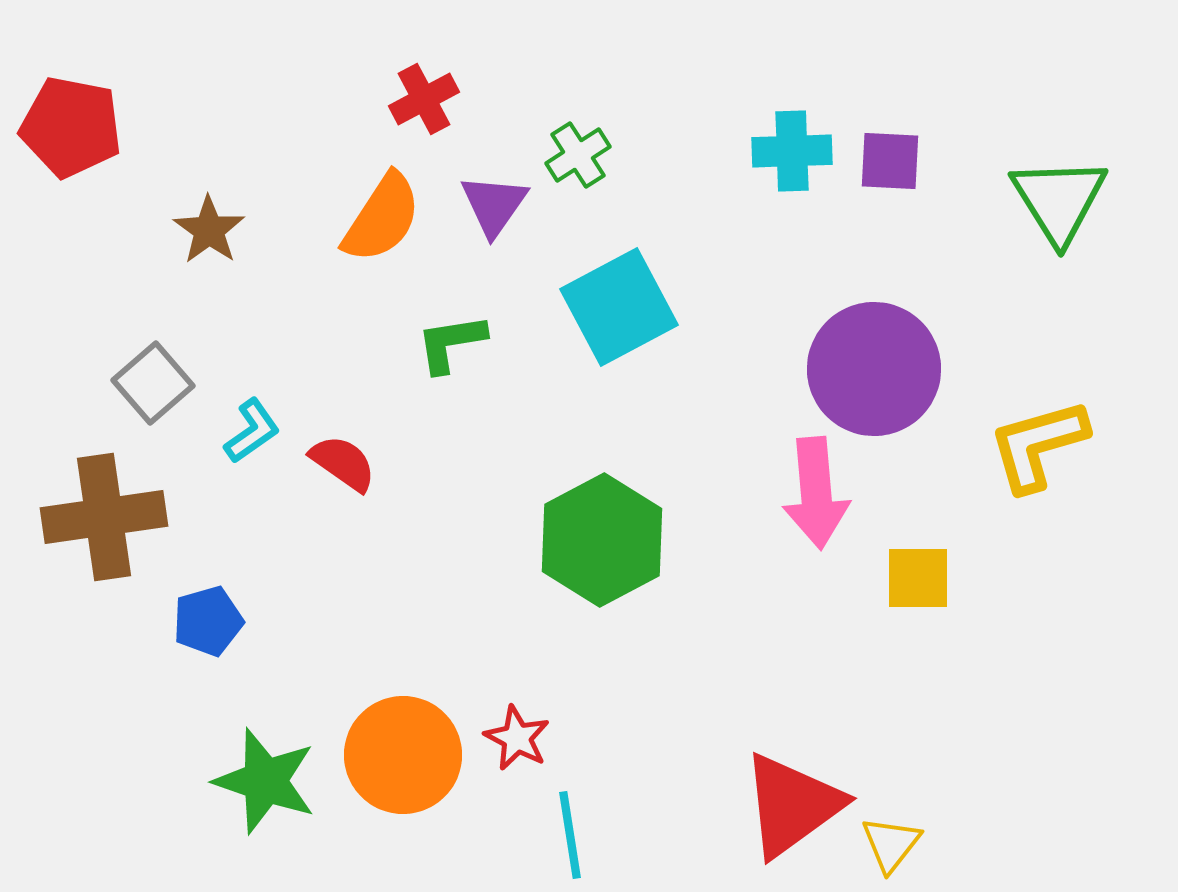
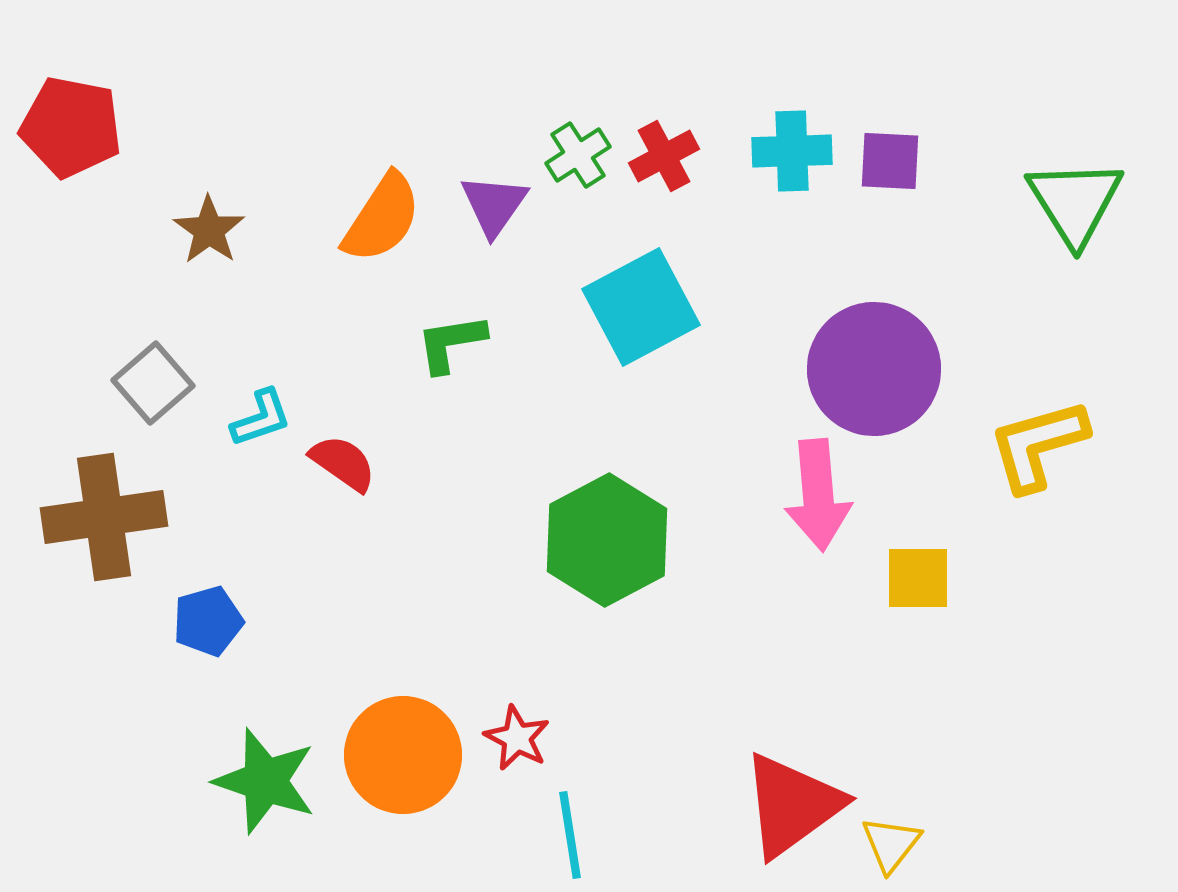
red cross: moved 240 px right, 57 px down
green triangle: moved 16 px right, 2 px down
cyan square: moved 22 px right
cyan L-shape: moved 9 px right, 13 px up; rotated 16 degrees clockwise
pink arrow: moved 2 px right, 2 px down
green hexagon: moved 5 px right
